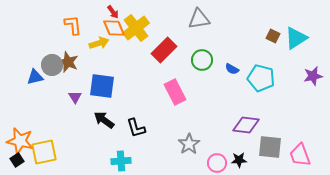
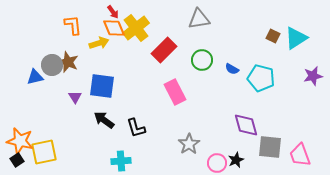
purple diamond: rotated 68 degrees clockwise
black star: moved 3 px left; rotated 21 degrees counterclockwise
